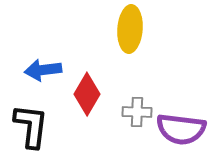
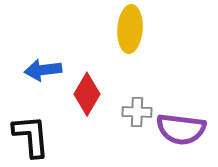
black L-shape: moved 10 px down; rotated 12 degrees counterclockwise
